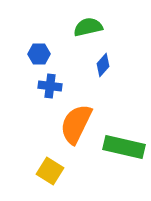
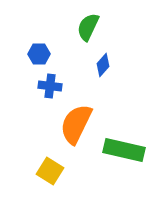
green semicircle: rotated 52 degrees counterclockwise
green rectangle: moved 3 px down
